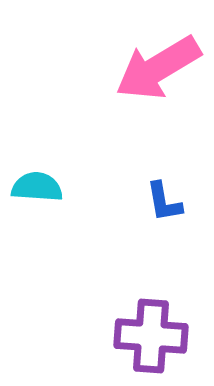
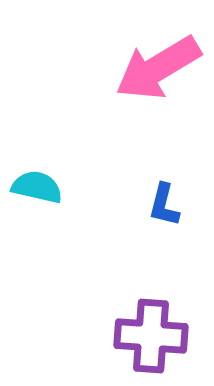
cyan semicircle: rotated 9 degrees clockwise
blue L-shape: moved 3 px down; rotated 24 degrees clockwise
